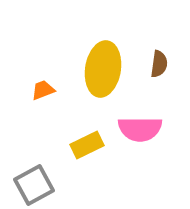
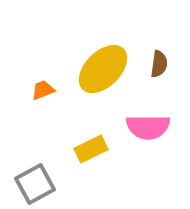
yellow ellipse: rotated 36 degrees clockwise
pink semicircle: moved 8 px right, 2 px up
yellow rectangle: moved 4 px right, 4 px down
gray square: moved 1 px right, 1 px up
